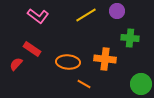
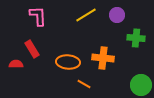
purple circle: moved 4 px down
pink L-shape: rotated 130 degrees counterclockwise
green cross: moved 6 px right
red rectangle: rotated 24 degrees clockwise
orange cross: moved 2 px left, 1 px up
red semicircle: rotated 48 degrees clockwise
green circle: moved 1 px down
